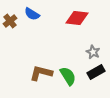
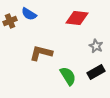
blue semicircle: moved 3 px left
brown cross: rotated 16 degrees clockwise
gray star: moved 3 px right, 6 px up
brown L-shape: moved 20 px up
